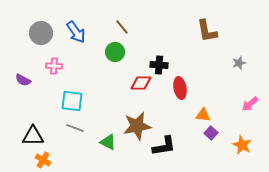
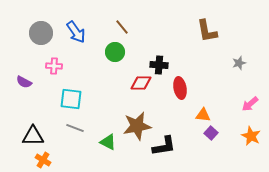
purple semicircle: moved 1 px right, 2 px down
cyan square: moved 1 px left, 2 px up
orange star: moved 9 px right, 9 px up
